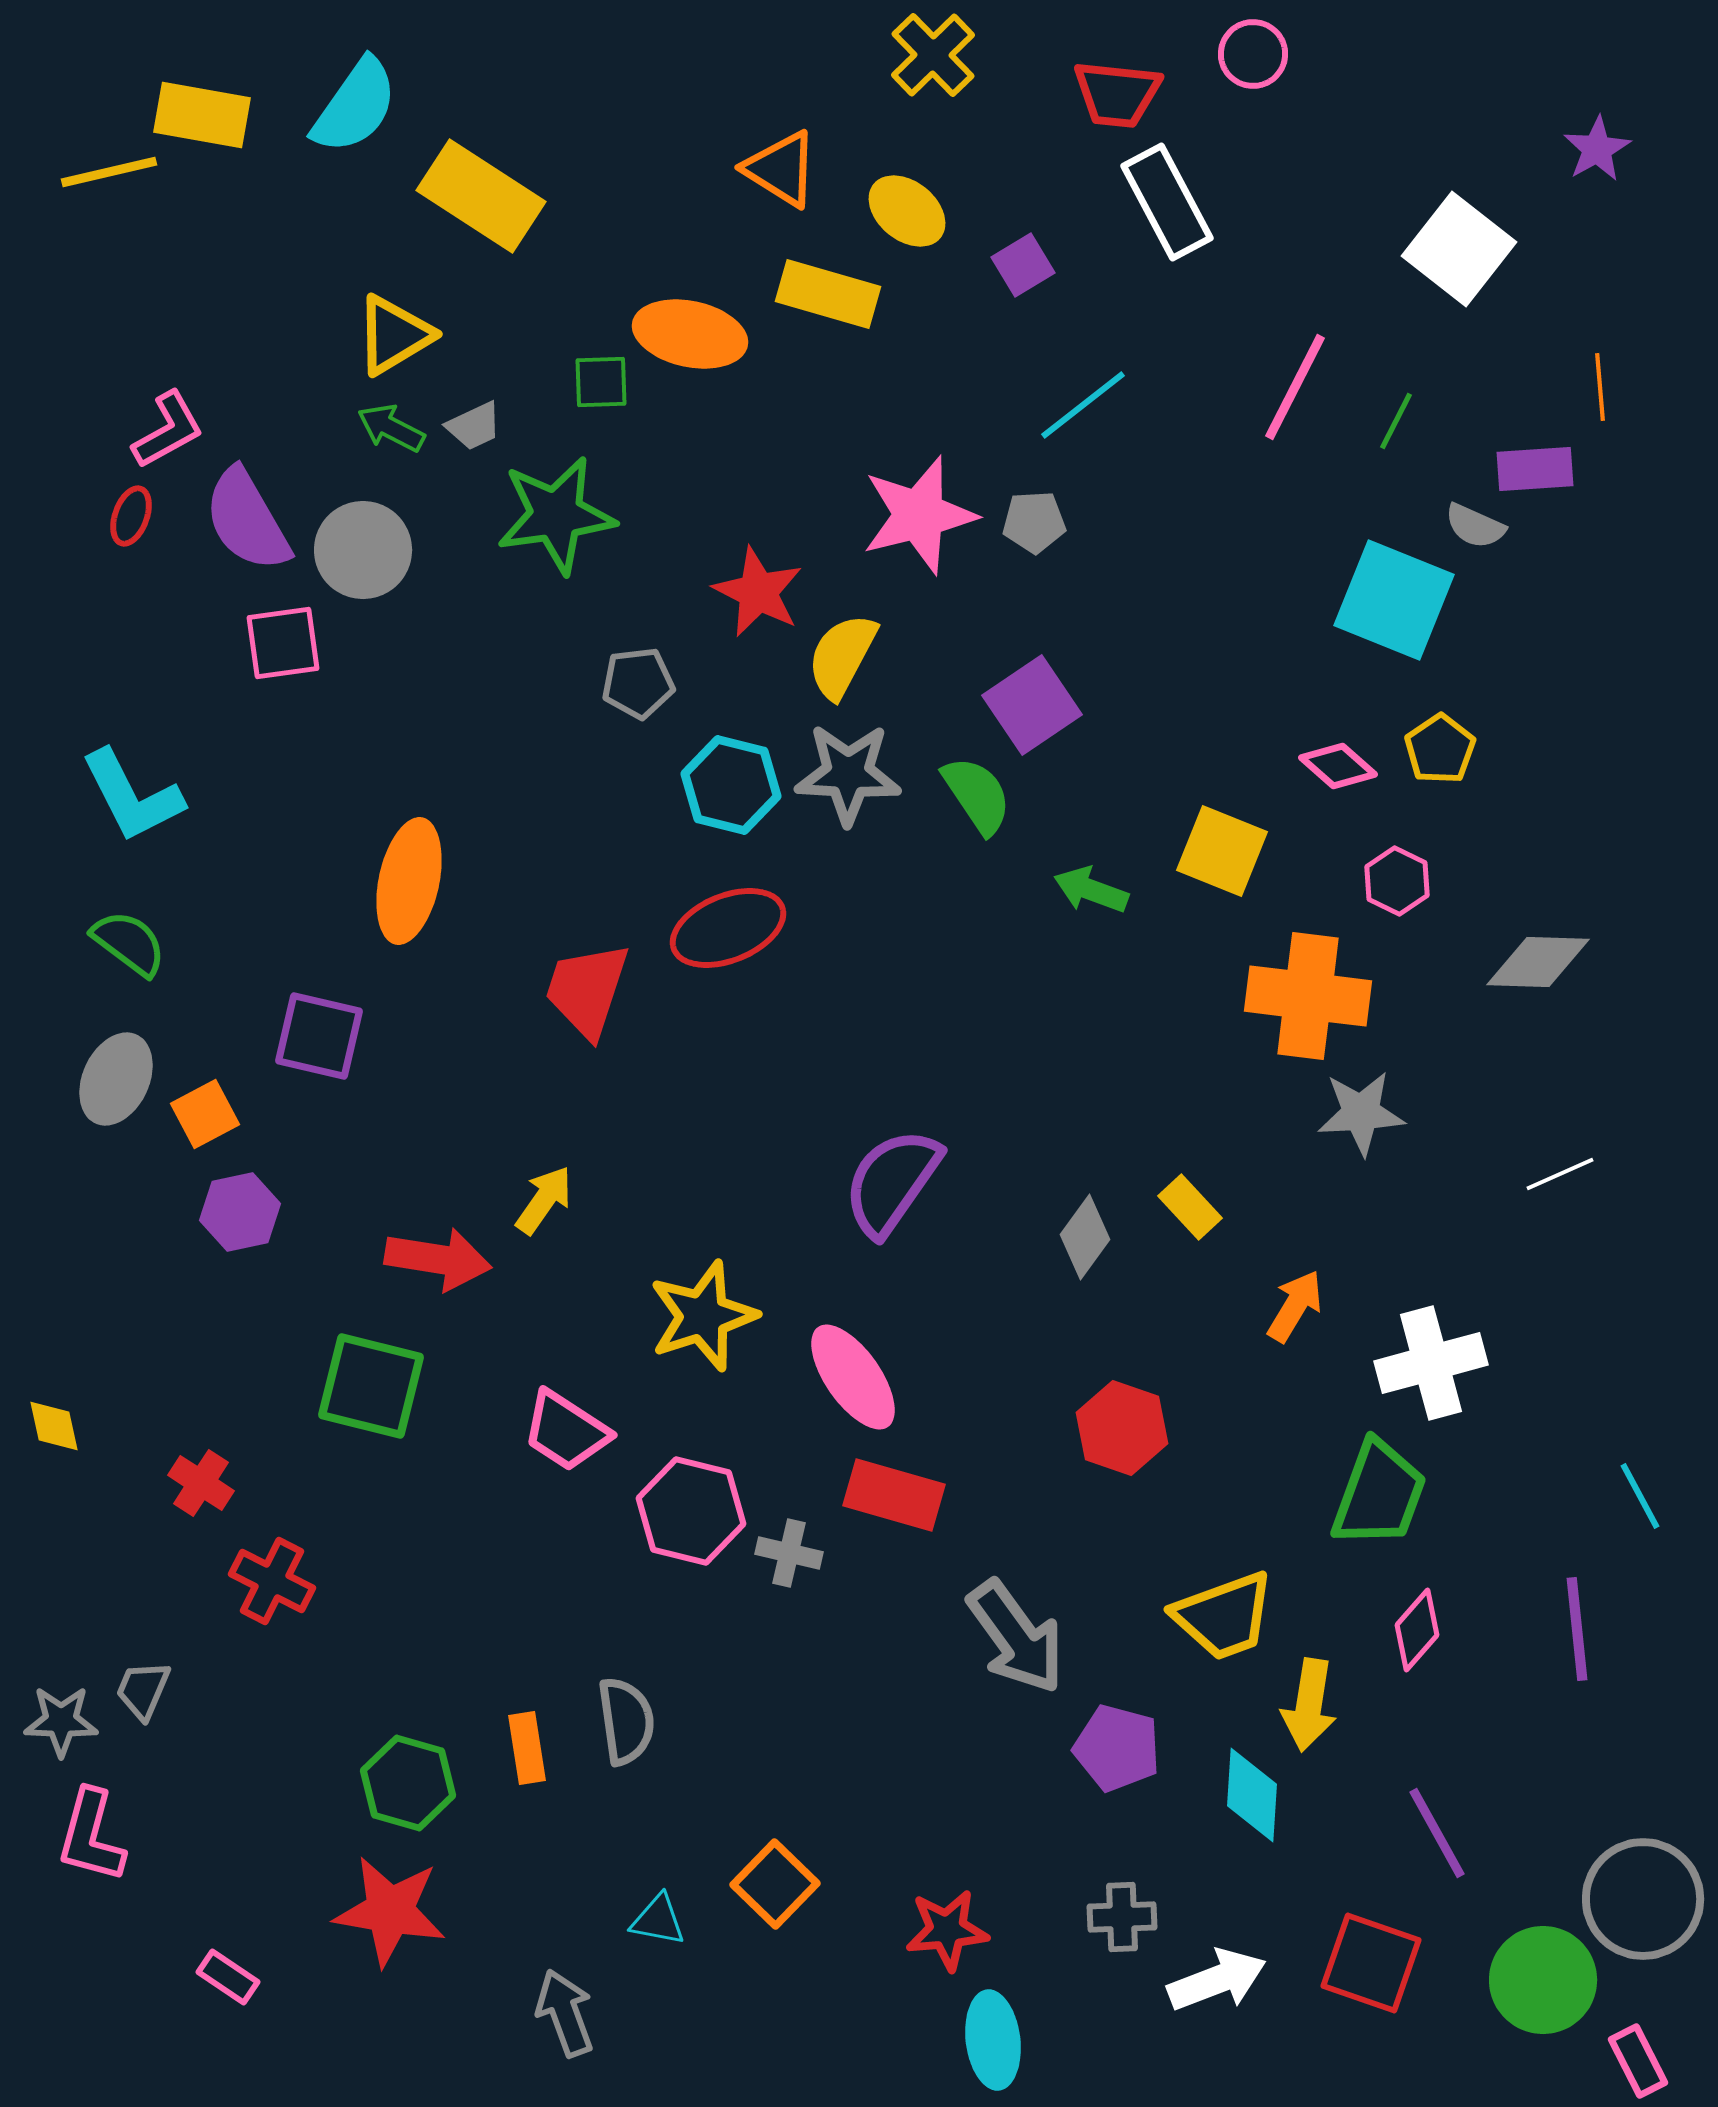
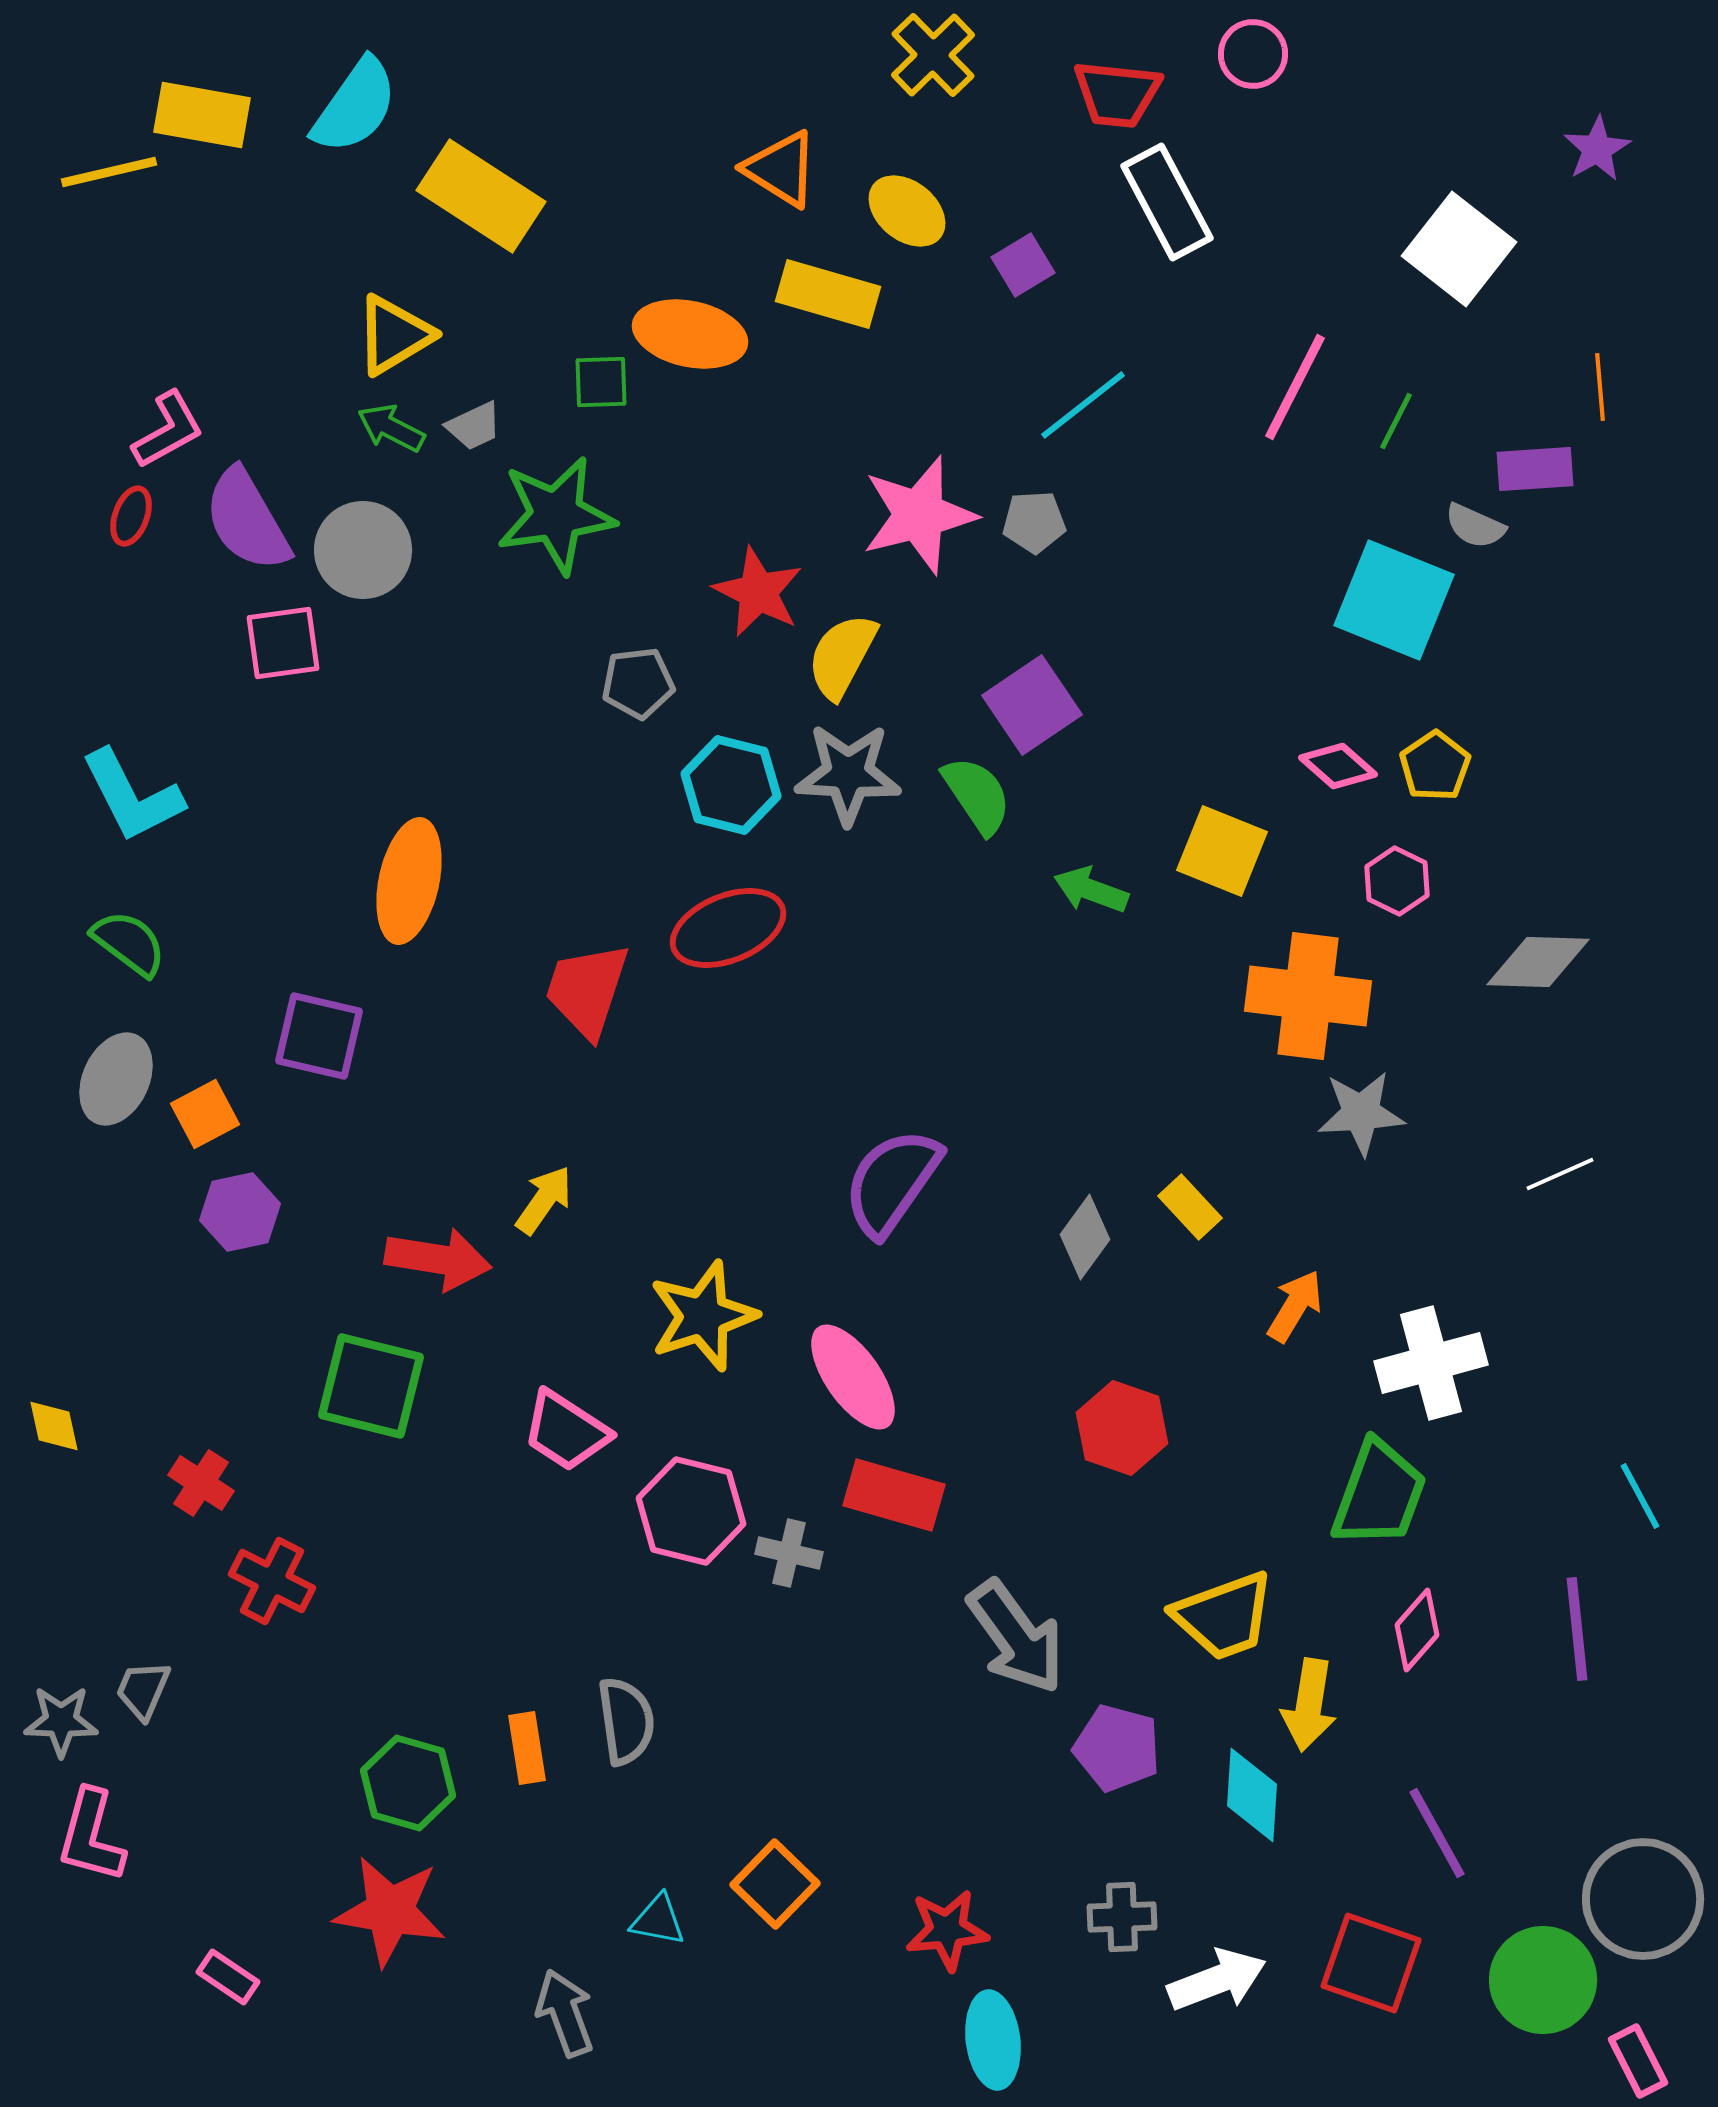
yellow pentagon at (1440, 749): moved 5 px left, 17 px down
